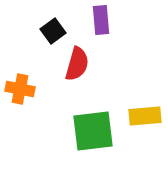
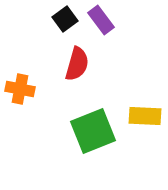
purple rectangle: rotated 32 degrees counterclockwise
black square: moved 12 px right, 12 px up
yellow rectangle: rotated 8 degrees clockwise
green square: rotated 15 degrees counterclockwise
